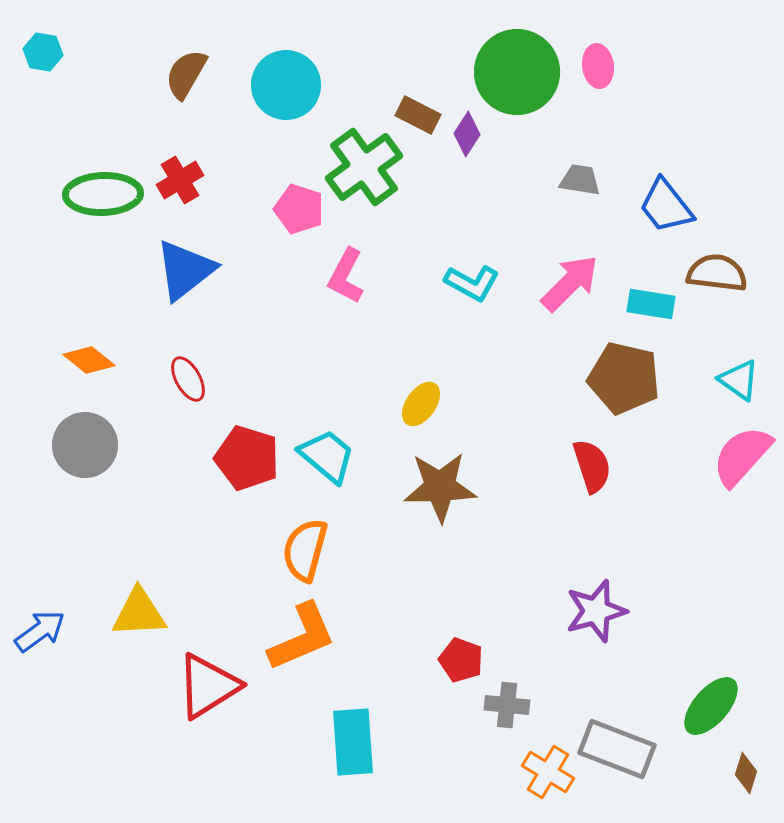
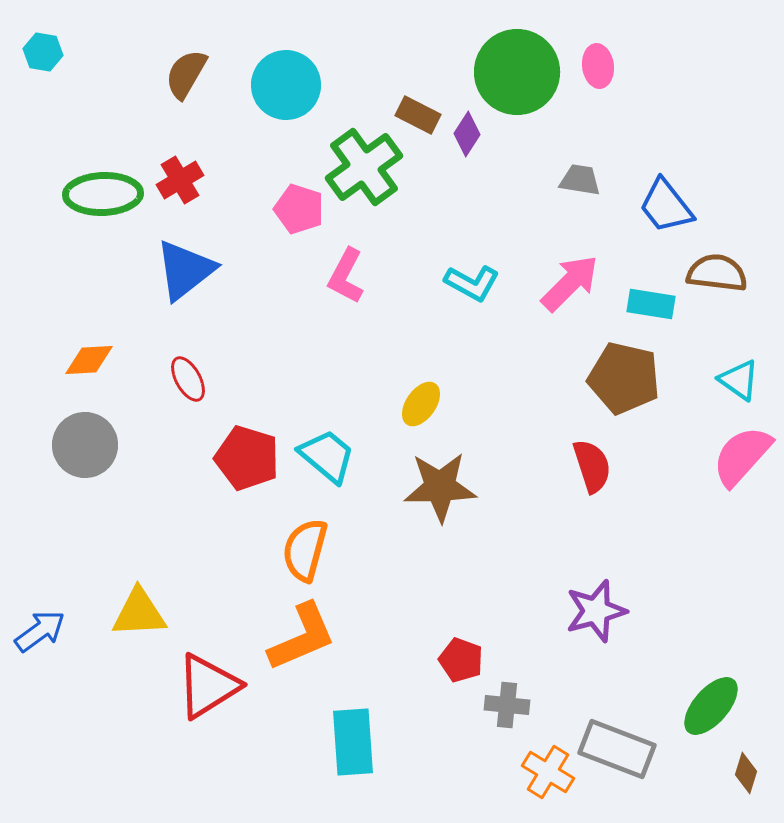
orange diamond at (89, 360): rotated 42 degrees counterclockwise
